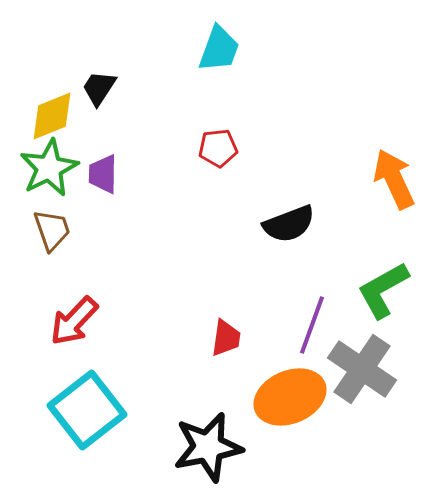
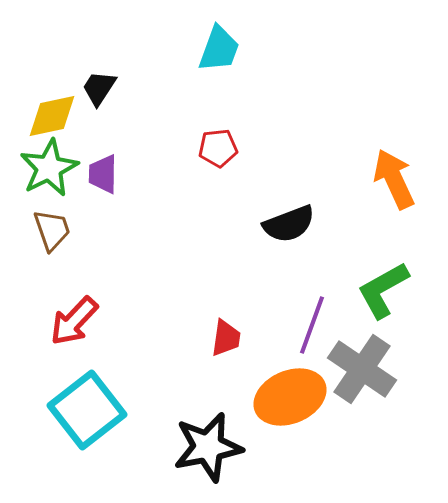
yellow diamond: rotated 10 degrees clockwise
